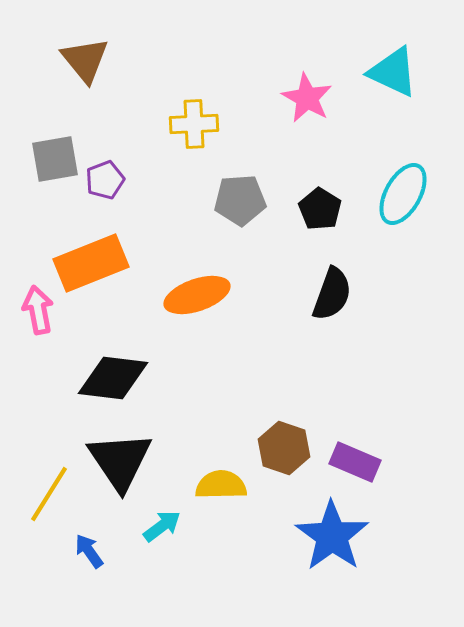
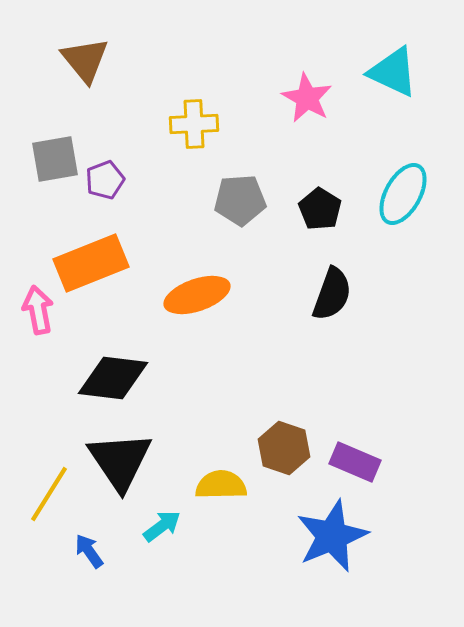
blue star: rotated 14 degrees clockwise
